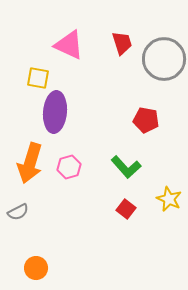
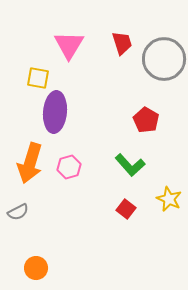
pink triangle: rotated 36 degrees clockwise
red pentagon: rotated 20 degrees clockwise
green L-shape: moved 4 px right, 2 px up
